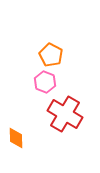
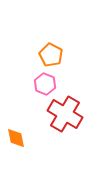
pink hexagon: moved 2 px down
orange diamond: rotated 10 degrees counterclockwise
